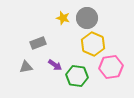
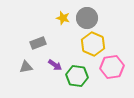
pink hexagon: moved 1 px right
